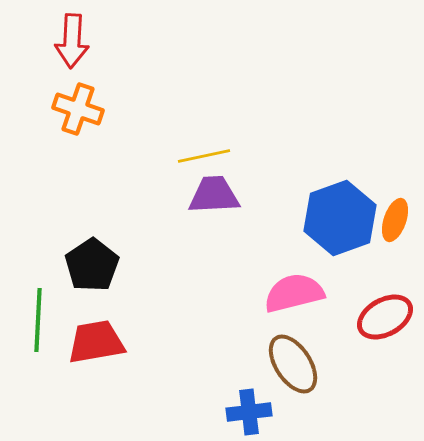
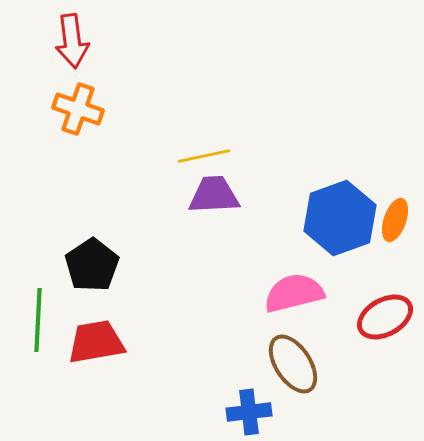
red arrow: rotated 10 degrees counterclockwise
